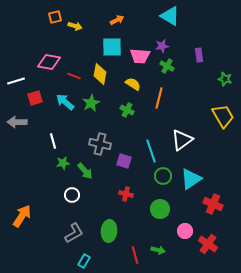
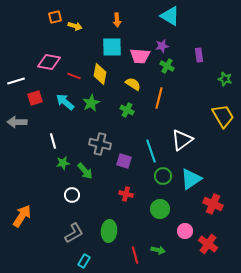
orange arrow at (117, 20): rotated 112 degrees clockwise
